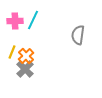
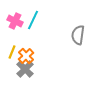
pink cross: rotated 28 degrees clockwise
